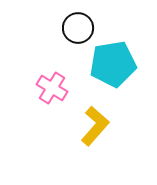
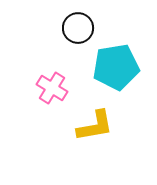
cyan pentagon: moved 3 px right, 3 px down
yellow L-shape: rotated 39 degrees clockwise
